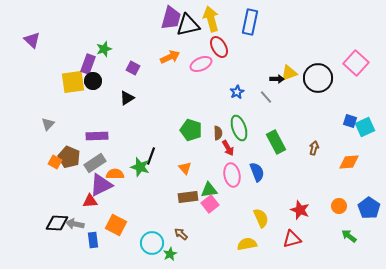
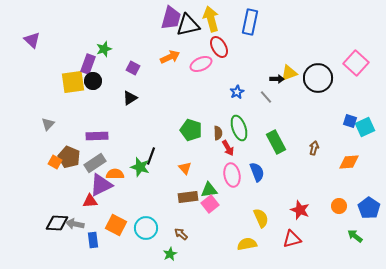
black triangle at (127, 98): moved 3 px right
green arrow at (349, 236): moved 6 px right
cyan circle at (152, 243): moved 6 px left, 15 px up
